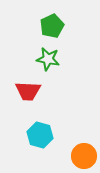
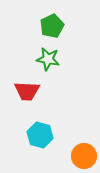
red trapezoid: moved 1 px left
